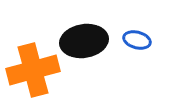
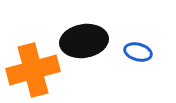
blue ellipse: moved 1 px right, 12 px down
